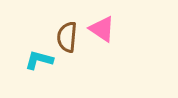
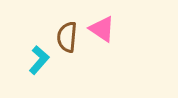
cyan L-shape: rotated 116 degrees clockwise
